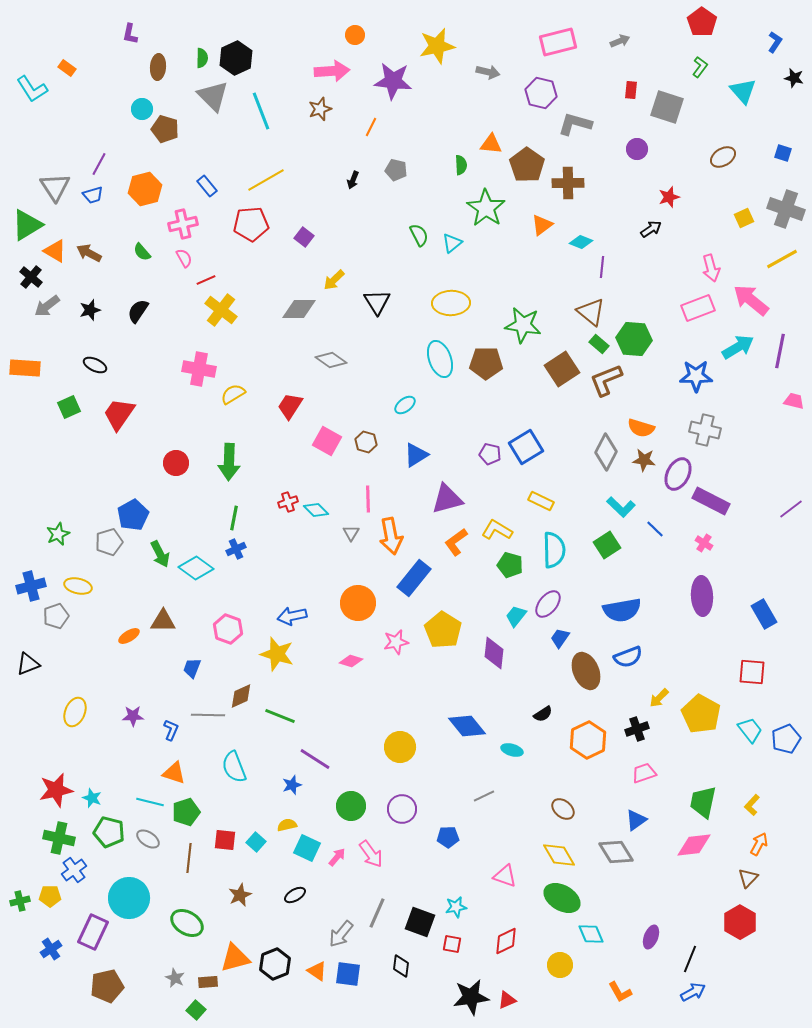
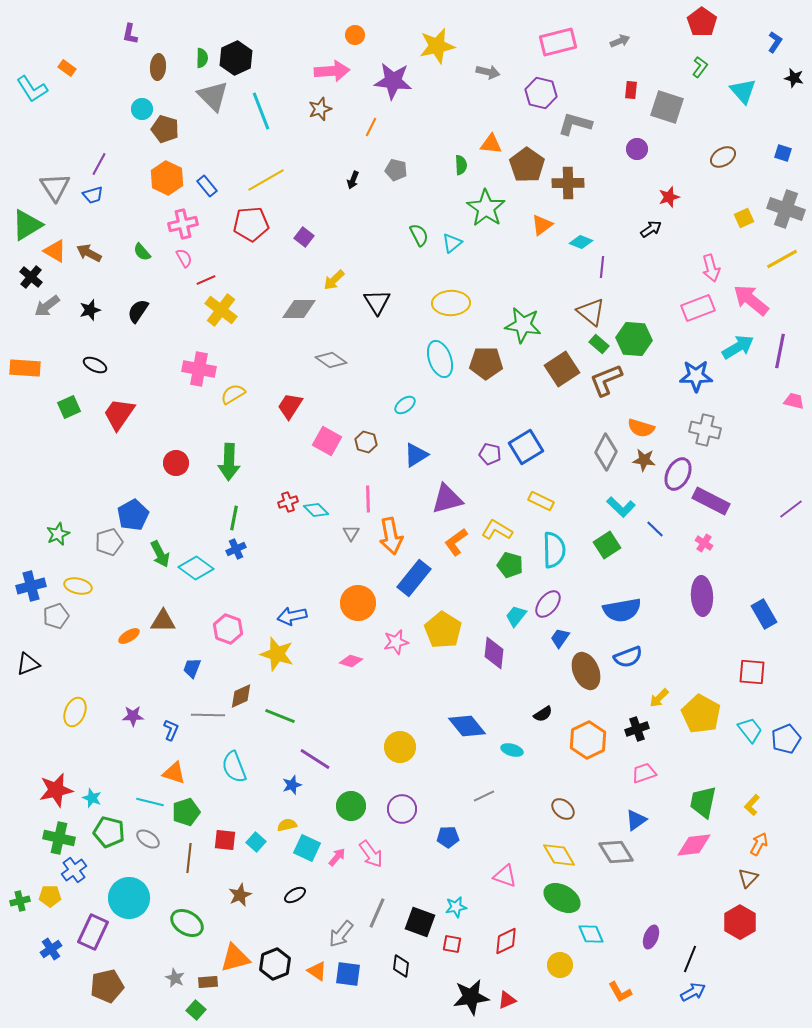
orange hexagon at (145, 189): moved 22 px right, 11 px up; rotated 20 degrees counterclockwise
